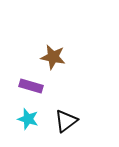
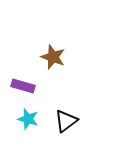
brown star: rotated 10 degrees clockwise
purple rectangle: moved 8 px left
